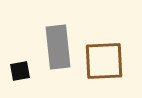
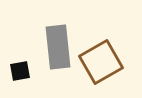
brown square: moved 3 px left, 1 px down; rotated 27 degrees counterclockwise
